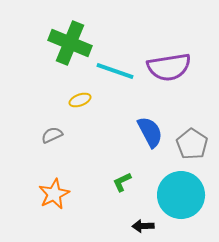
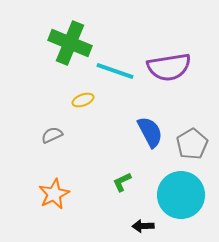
yellow ellipse: moved 3 px right
gray pentagon: rotated 8 degrees clockwise
